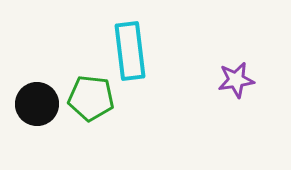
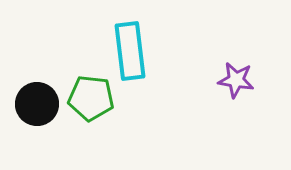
purple star: rotated 18 degrees clockwise
